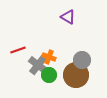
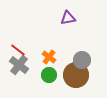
purple triangle: moved 1 px down; rotated 42 degrees counterclockwise
red line: rotated 56 degrees clockwise
orange cross: rotated 16 degrees clockwise
gray cross: moved 19 px left
